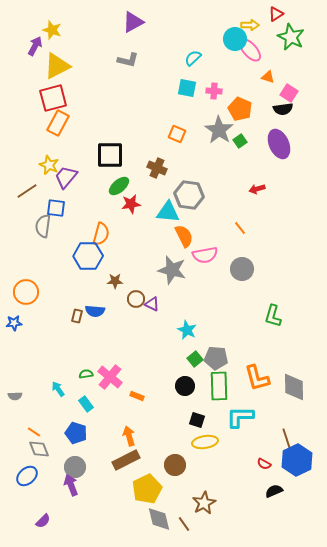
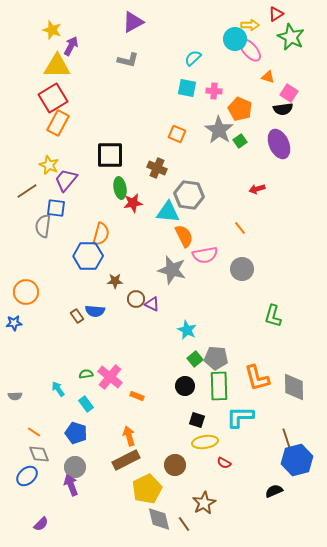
purple arrow at (35, 46): moved 36 px right
yellow triangle at (57, 66): rotated 28 degrees clockwise
red square at (53, 98): rotated 16 degrees counterclockwise
purple trapezoid at (66, 177): moved 3 px down
green ellipse at (119, 186): moved 1 px right, 2 px down; rotated 60 degrees counterclockwise
red star at (131, 204): moved 2 px right, 1 px up
brown rectangle at (77, 316): rotated 48 degrees counterclockwise
gray diamond at (39, 449): moved 5 px down
blue hexagon at (297, 460): rotated 12 degrees clockwise
red semicircle at (264, 464): moved 40 px left, 1 px up
purple semicircle at (43, 521): moved 2 px left, 3 px down
